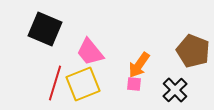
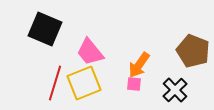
yellow square: moved 1 px right, 1 px up
